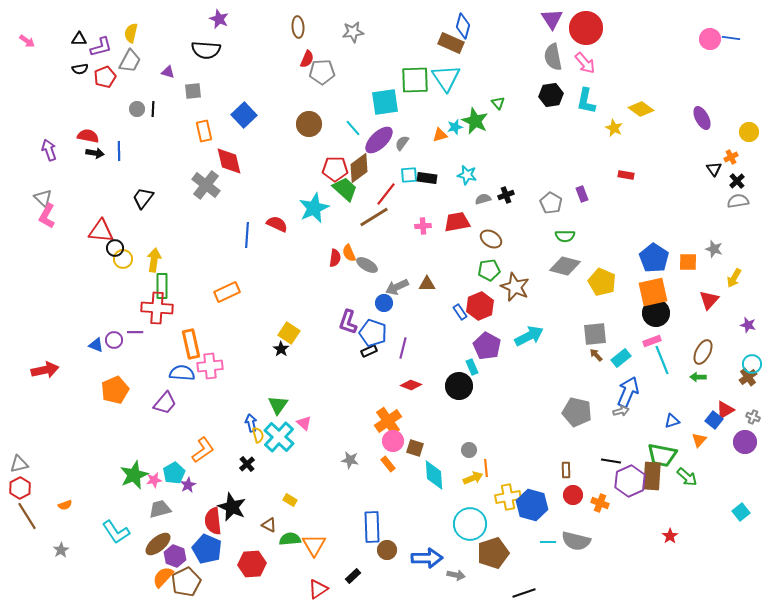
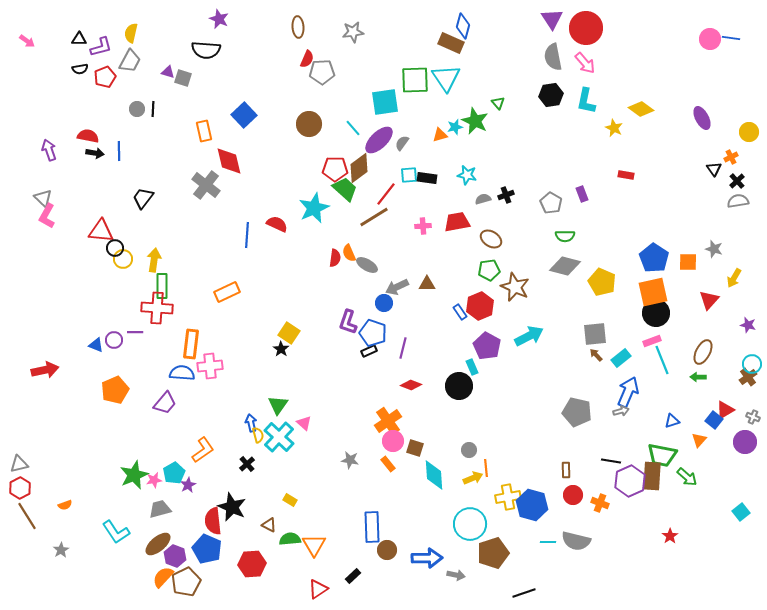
gray square at (193, 91): moved 10 px left, 13 px up; rotated 24 degrees clockwise
orange rectangle at (191, 344): rotated 20 degrees clockwise
